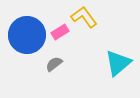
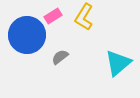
yellow L-shape: rotated 112 degrees counterclockwise
pink rectangle: moved 7 px left, 16 px up
gray semicircle: moved 6 px right, 7 px up
